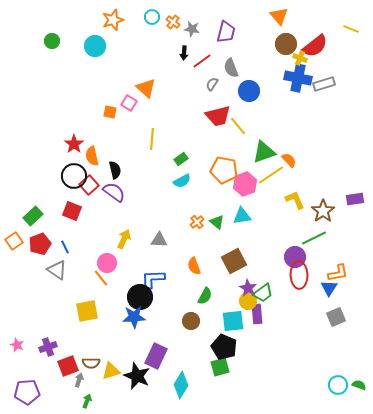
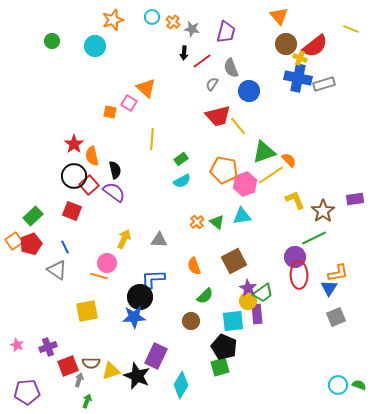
red pentagon at (40, 244): moved 9 px left
orange line at (101, 278): moved 2 px left, 2 px up; rotated 36 degrees counterclockwise
green semicircle at (205, 296): rotated 18 degrees clockwise
